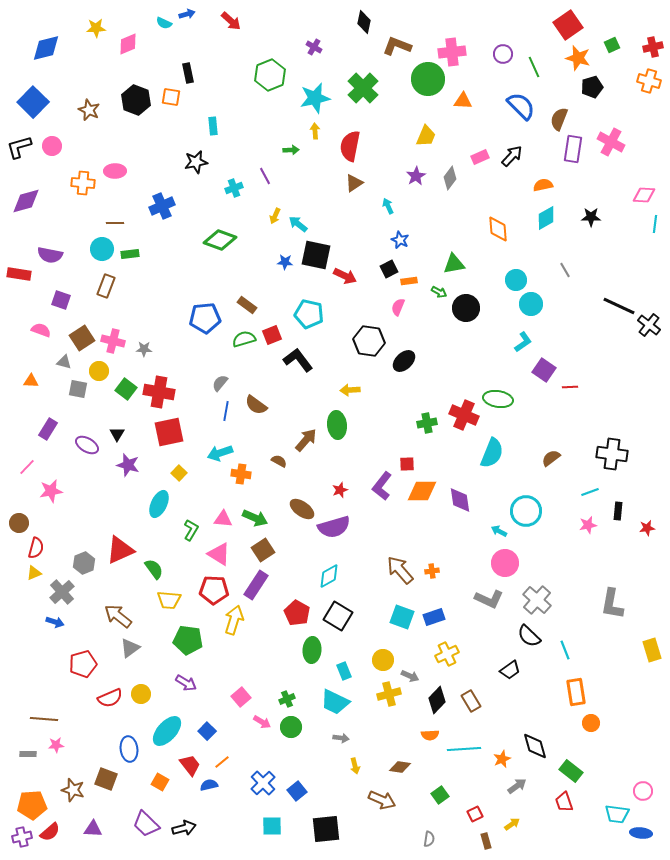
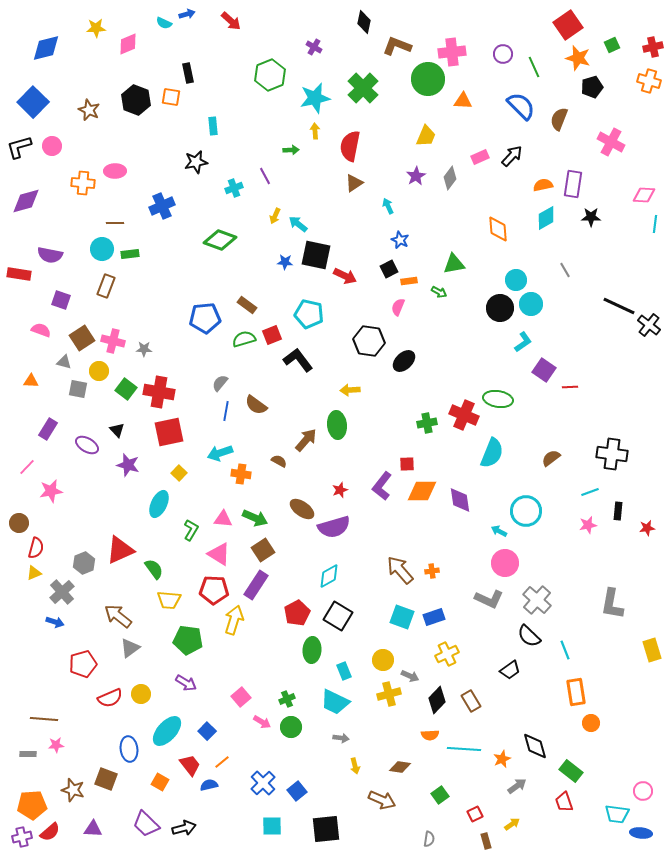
purple rectangle at (573, 149): moved 35 px down
black circle at (466, 308): moved 34 px right
black triangle at (117, 434): moved 4 px up; rotated 14 degrees counterclockwise
red pentagon at (297, 613): rotated 15 degrees clockwise
cyan line at (464, 749): rotated 8 degrees clockwise
